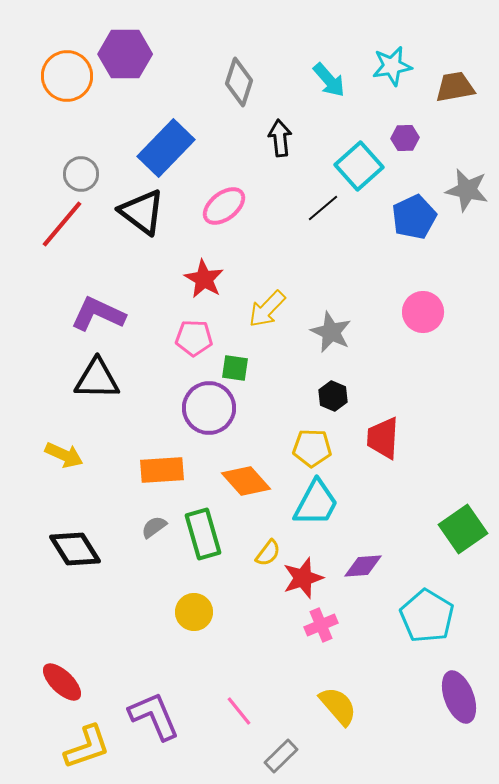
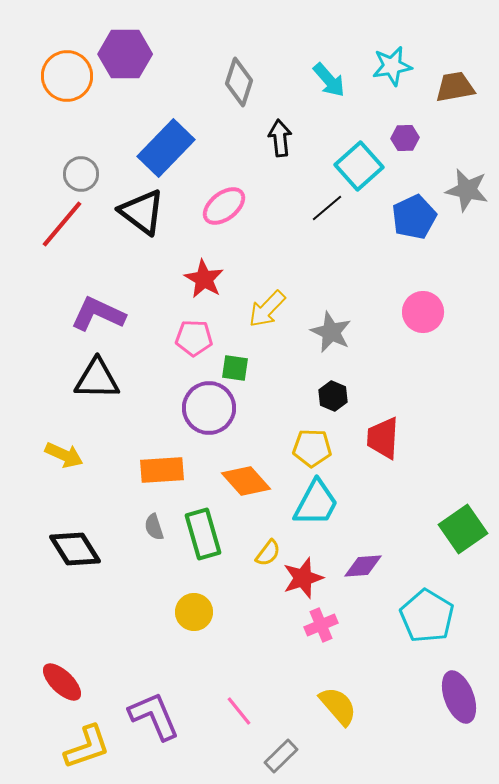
black line at (323, 208): moved 4 px right
gray semicircle at (154, 527): rotated 72 degrees counterclockwise
